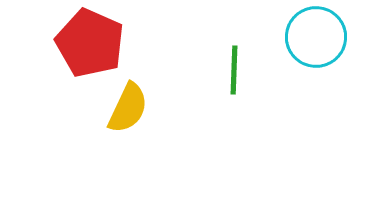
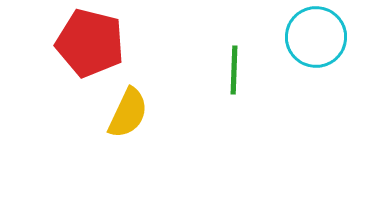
red pentagon: rotated 10 degrees counterclockwise
yellow semicircle: moved 5 px down
